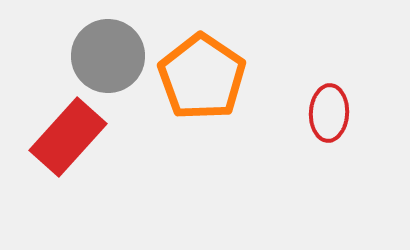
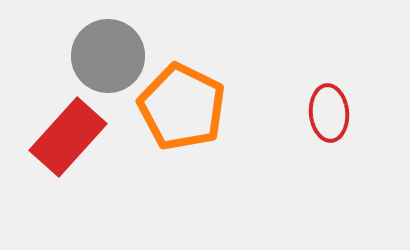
orange pentagon: moved 20 px left, 30 px down; rotated 8 degrees counterclockwise
red ellipse: rotated 8 degrees counterclockwise
